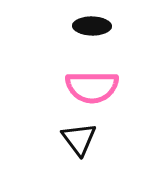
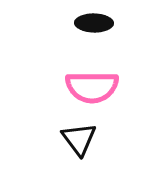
black ellipse: moved 2 px right, 3 px up
